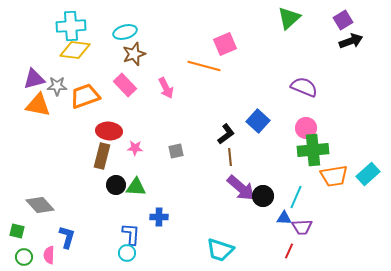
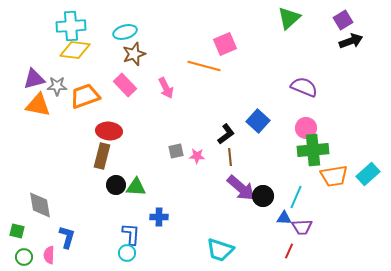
pink star at (135, 148): moved 62 px right, 8 px down
gray diamond at (40, 205): rotated 32 degrees clockwise
